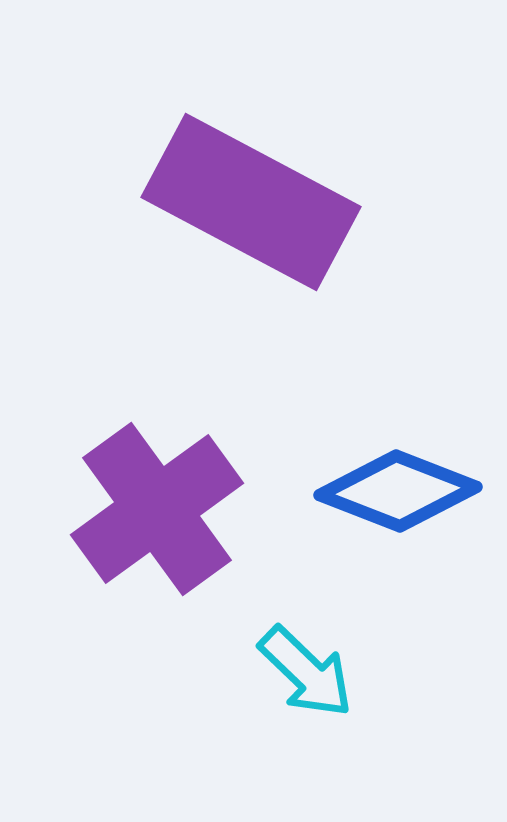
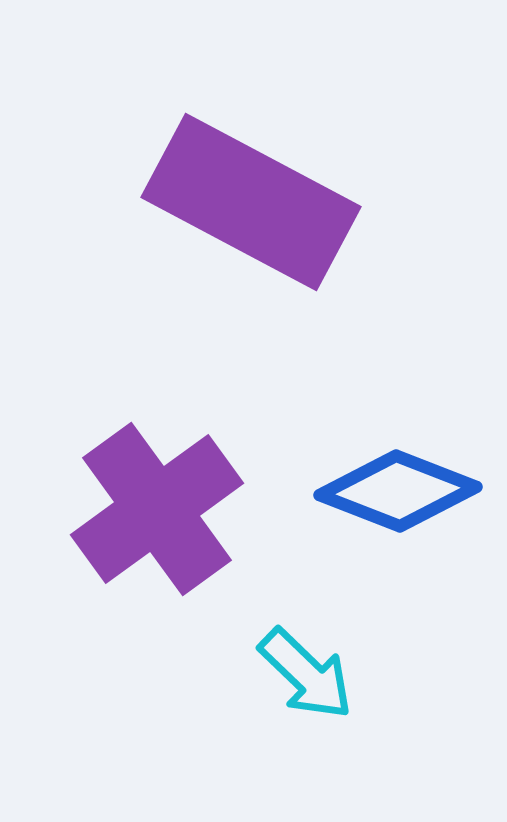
cyan arrow: moved 2 px down
